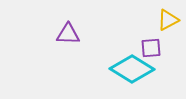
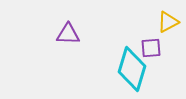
yellow triangle: moved 2 px down
cyan diamond: rotated 75 degrees clockwise
